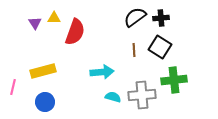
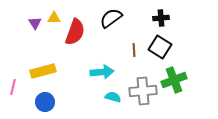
black semicircle: moved 24 px left, 1 px down
green cross: rotated 15 degrees counterclockwise
gray cross: moved 1 px right, 4 px up
